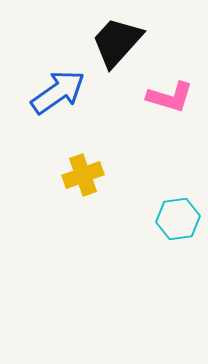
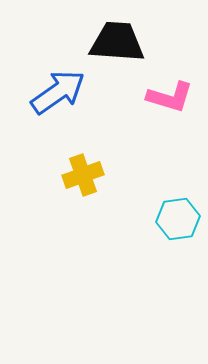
black trapezoid: rotated 52 degrees clockwise
